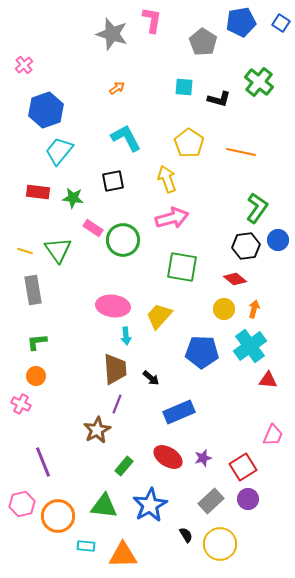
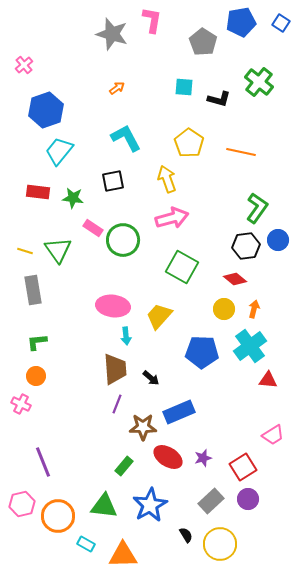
green square at (182, 267): rotated 20 degrees clockwise
brown star at (97, 430): moved 46 px right, 3 px up; rotated 28 degrees clockwise
pink trapezoid at (273, 435): rotated 35 degrees clockwise
cyan rectangle at (86, 546): moved 2 px up; rotated 24 degrees clockwise
